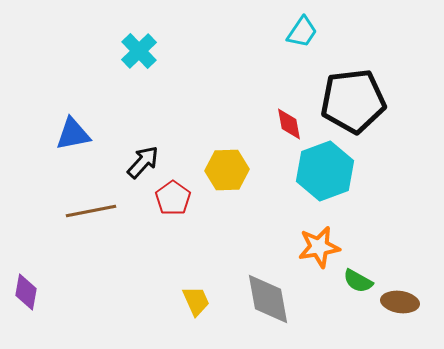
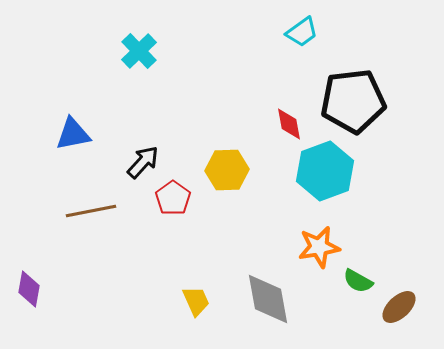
cyan trapezoid: rotated 20 degrees clockwise
purple diamond: moved 3 px right, 3 px up
brown ellipse: moved 1 px left, 5 px down; rotated 51 degrees counterclockwise
